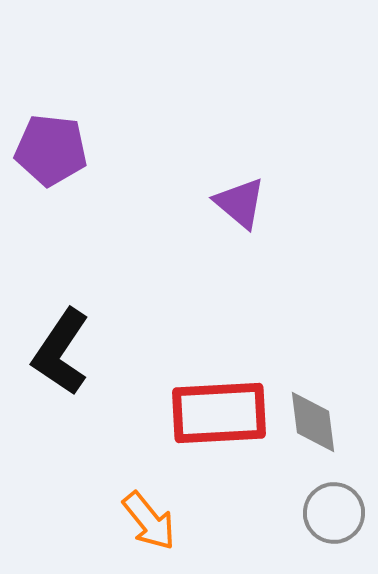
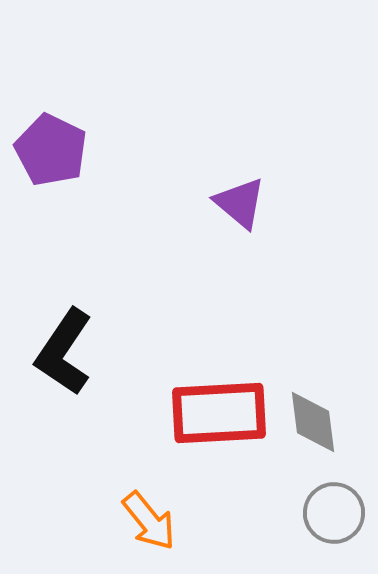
purple pentagon: rotated 20 degrees clockwise
black L-shape: moved 3 px right
